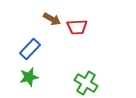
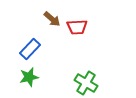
brown arrow: rotated 12 degrees clockwise
